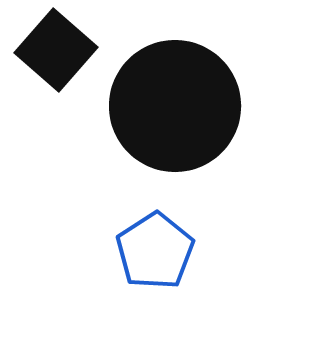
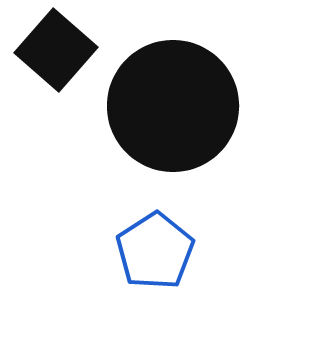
black circle: moved 2 px left
